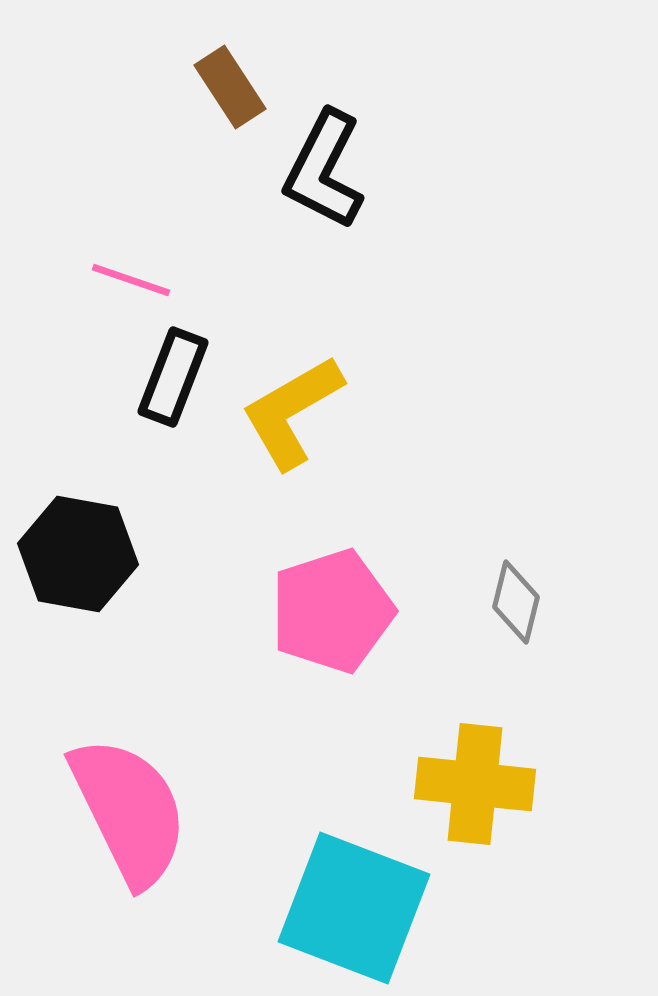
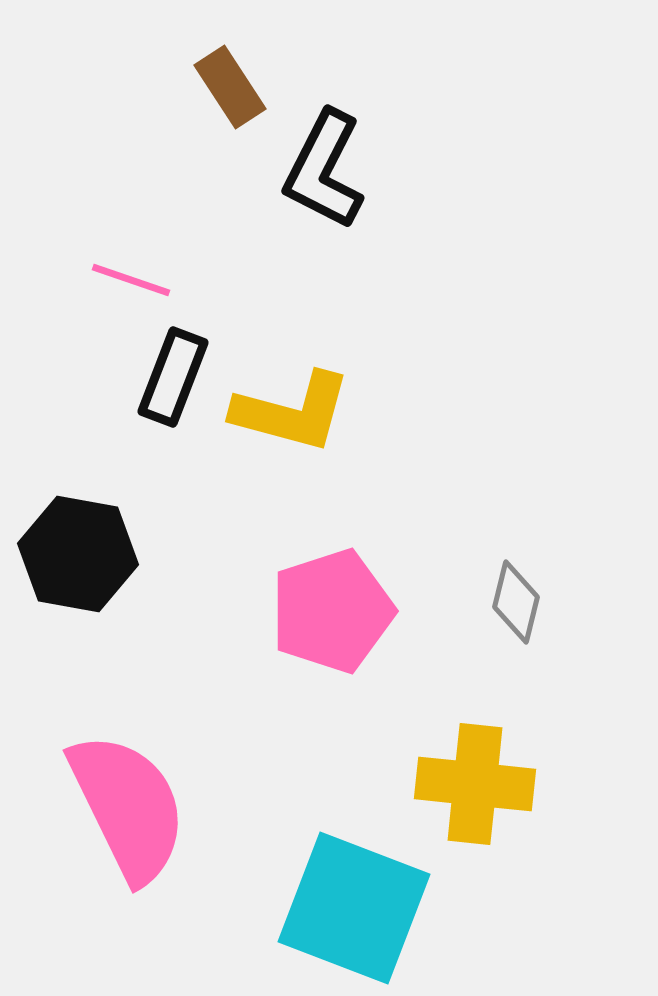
yellow L-shape: rotated 135 degrees counterclockwise
pink semicircle: moved 1 px left, 4 px up
